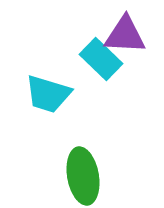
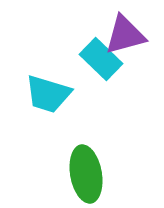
purple triangle: rotated 18 degrees counterclockwise
green ellipse: moved 3 px right, 2 px up
